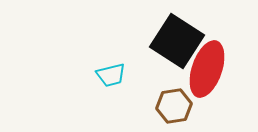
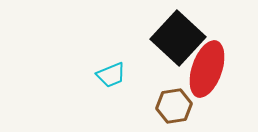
black square: moved 1 px right, 3 px up; rotated 10 degrees clockwise
cyan trapezoid: rotated 8 degrees counterclockwise
